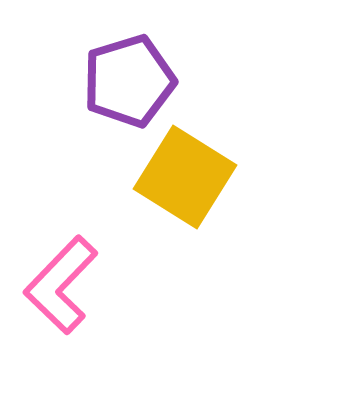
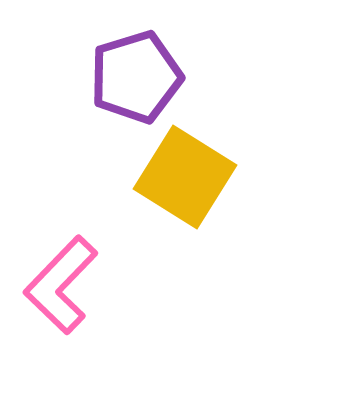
purple pentagon: moved 7 px right, 4 px up
